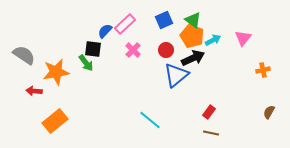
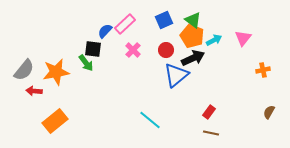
cyan arrow: moved 1 px right
gray semicircle: moved 15 px down; rotated 95 degrees clockwise
